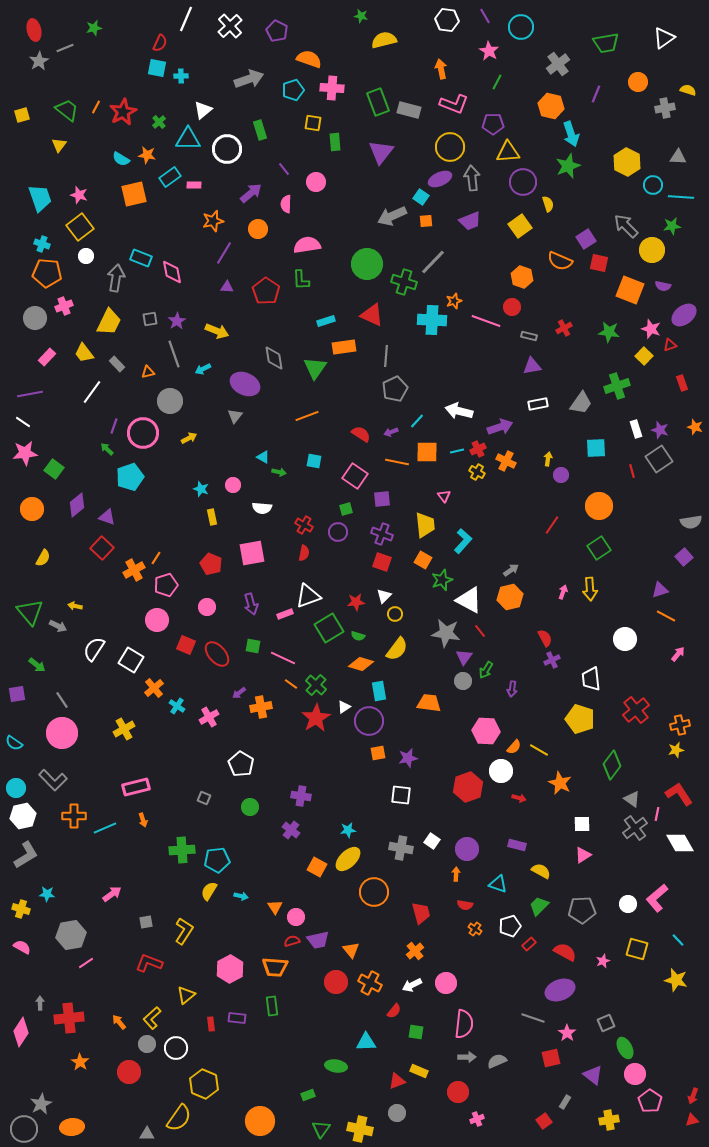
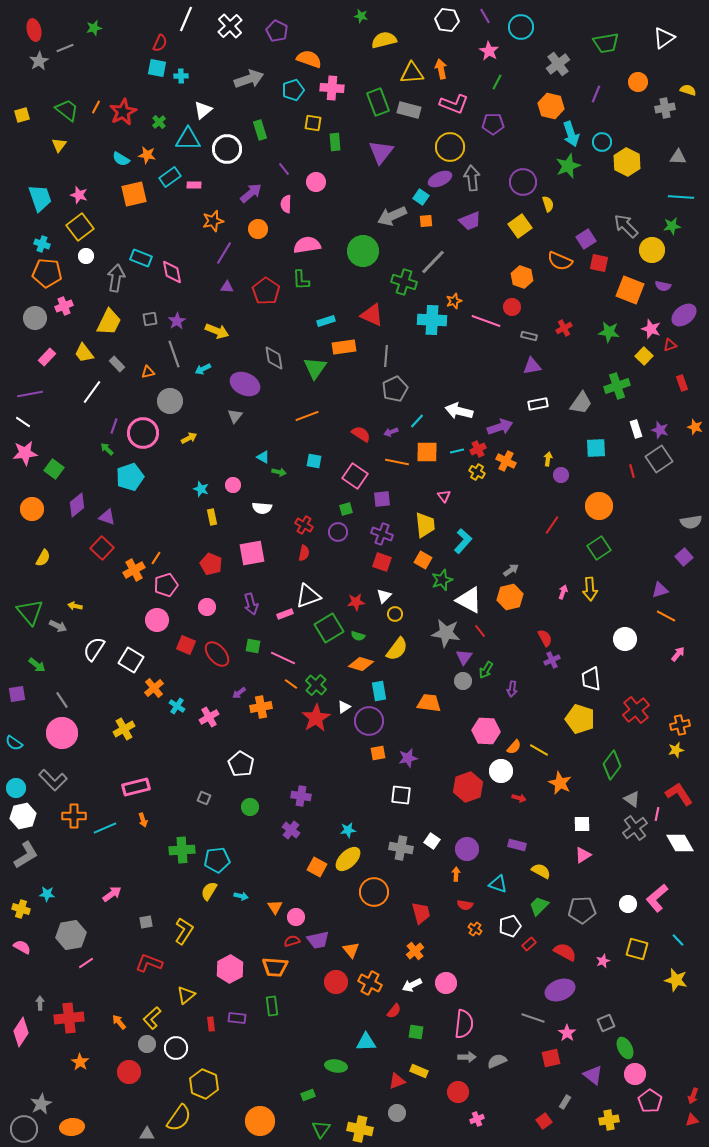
yellow triangle at (508, 152): moved 96 px left, 79 px up
cyan circle at (653, 185): moved 51 px left, 43 px up
green circle at (367, 264): moved 4 px left, 13 px up
